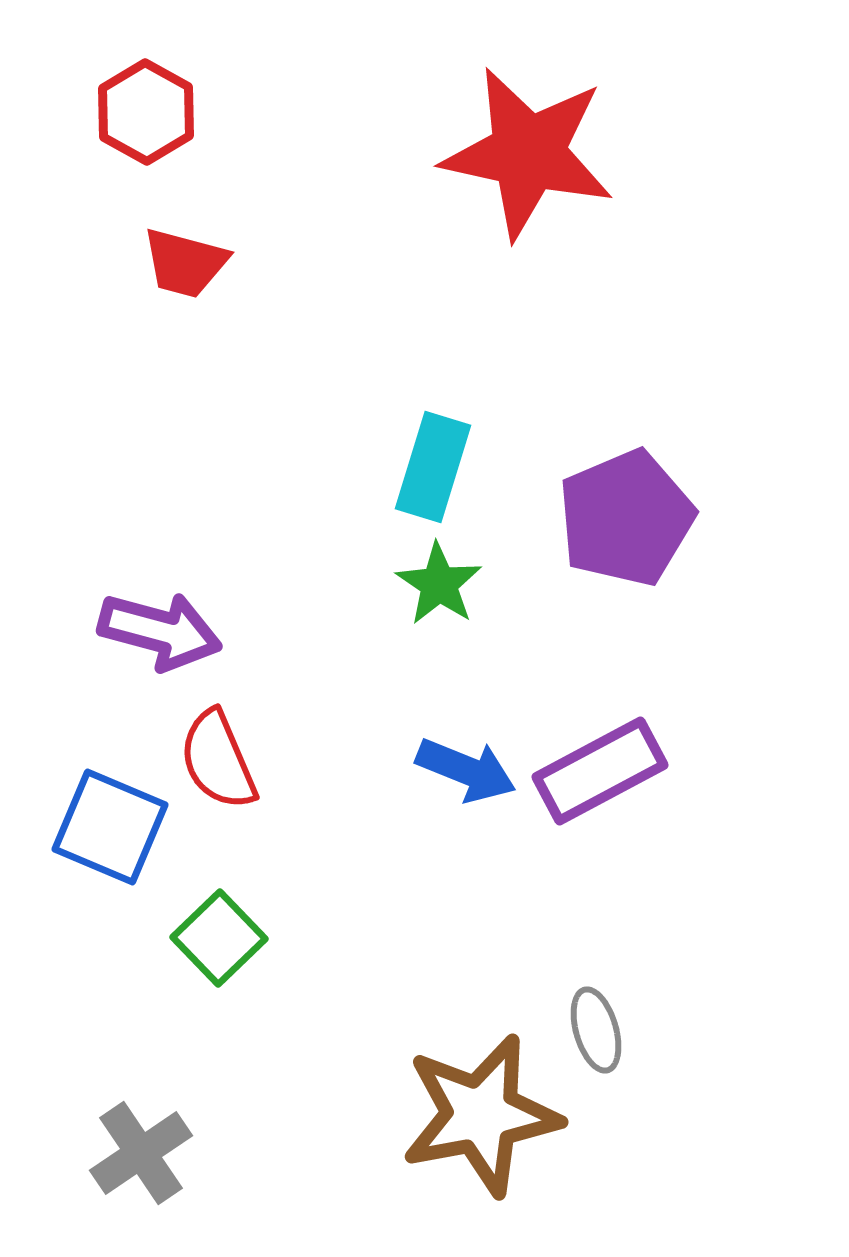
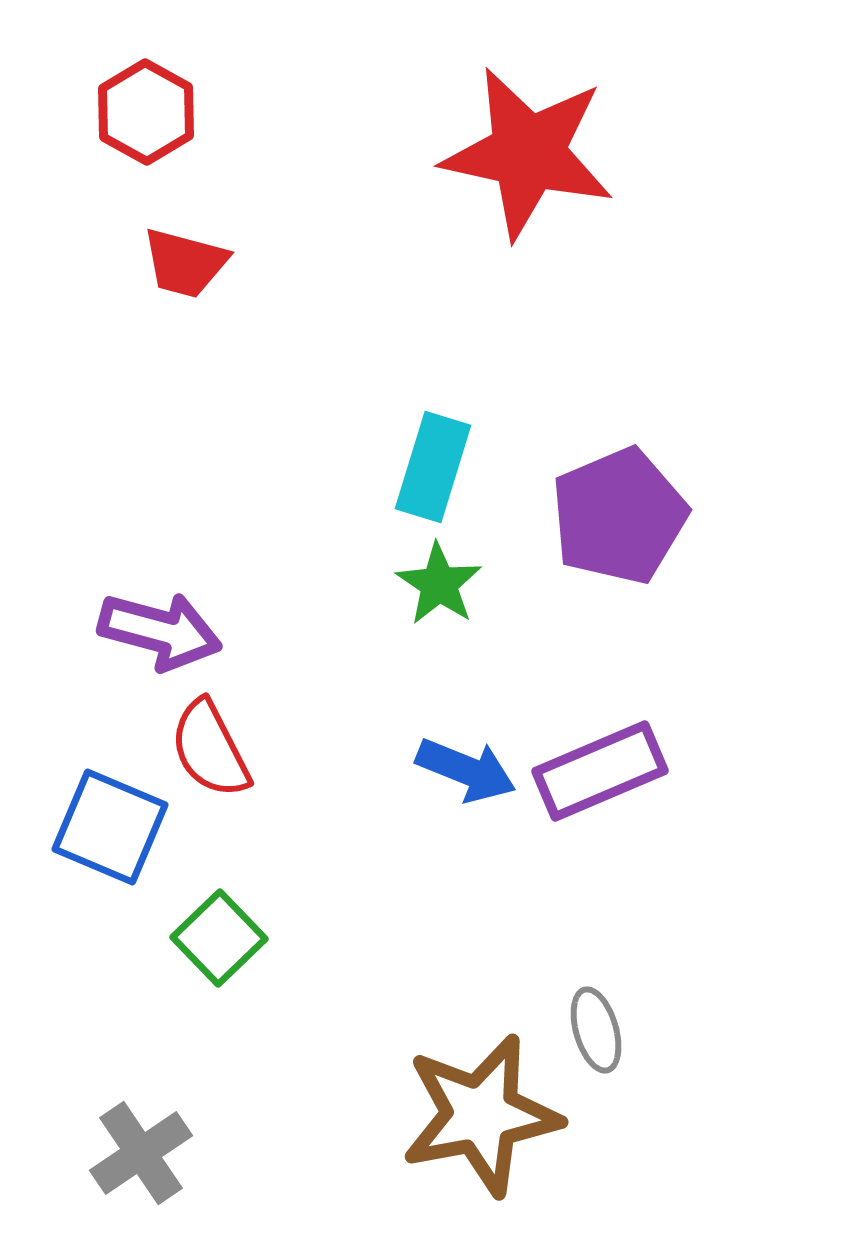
purple pentagon: moved 7 px left, 2 px up
red semicircle: moved 8 px left, 11 px up; rotated 4 degrees counterclockwise
purple rectangle: rotated 5 degrees clockwise
